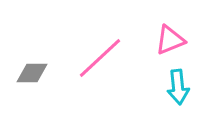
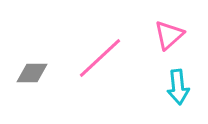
pink triangle: moved 1 px left, 5 px up; rotated 20 degrees counterclockwise
